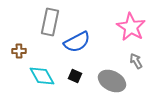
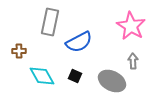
pink star: moved 1 px up
blue semicircle: moved 2 px right
gray arrow: moved 3 px left; rotated 28 degrees clockwise
